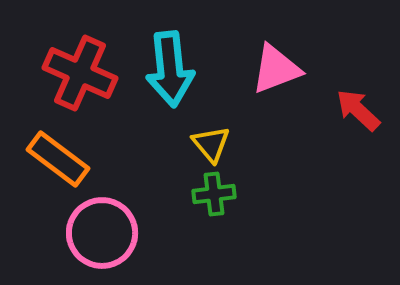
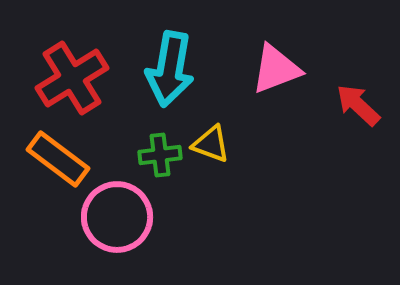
cyan arrow: rotated 16 degrees clockwise
red cross: moved 8 px left, 5 px down; rotated 34 degrees clockwise
red arrow: moved 5 px up
yellow triangle: rotated 30 degrees counterclockwise
green cross: moved 54 px left, 39 px up
pink circle: moved 15 px right, 16 px up
